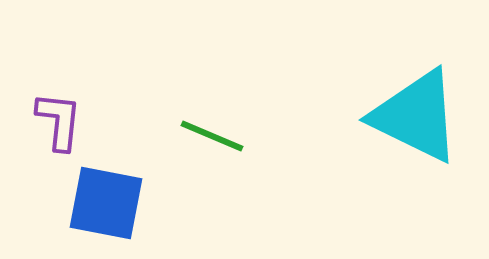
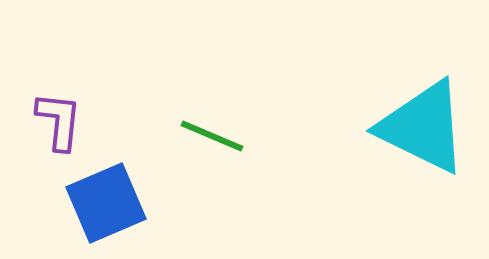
cyan triangle: moved 7 px right, 11 px down
blue square: rotated 34 degrees counterclockwise
